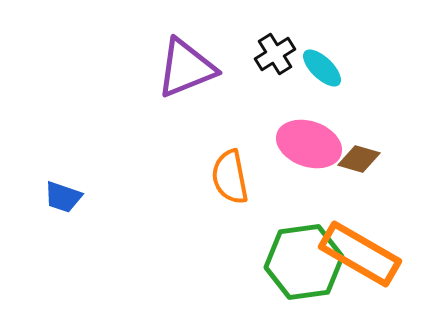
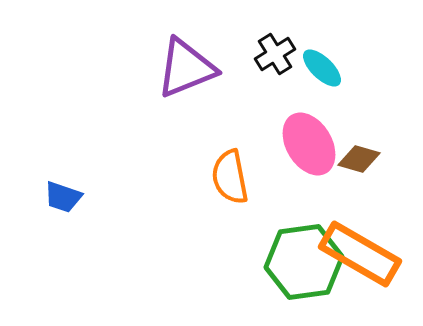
pink ellipse: rotated 40 degrees clockwise
